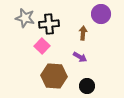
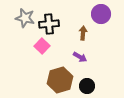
brown hexagon: moved 6 px right, 4 px down; rotated 20 degrees counterclockwise
